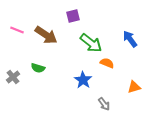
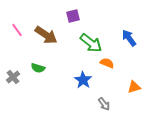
pink line: rotated 32 degrees clockwise
blue arrow: moved 1 px left, 1 px up
